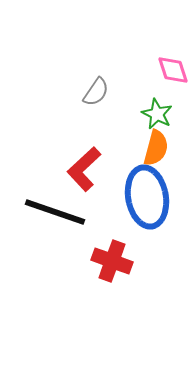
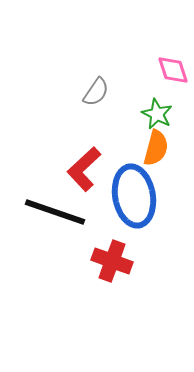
blue ellipse: moved 13 px left, 1 px up
